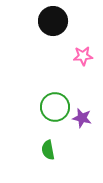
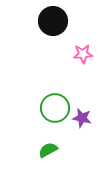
pink star: moved 2 px up
green circle: moved 1 px down
green semicircle: rotated 72 degrees clockwise
